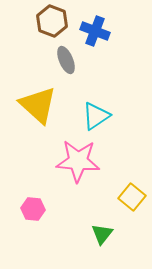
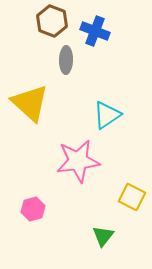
gray ellipse: rotated 24 degrees clockwise
yellow triangle: moved 8 px left, 2 px up
cyan triangle: moved 11 px right, 1 px up
pink star: rotated 12 degrees counterclockwise
yellow square: rotated 12 degrees counterclockwise
pink hexagon: rotated 20 degrees counterclockwise
green triangle: moved 1 px right, 2 px down
